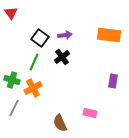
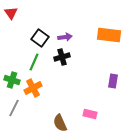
purple arrow: moved 2 px down
black cross: rotated 21 degrees clockwise
pink rectangle: moved 1 px down
